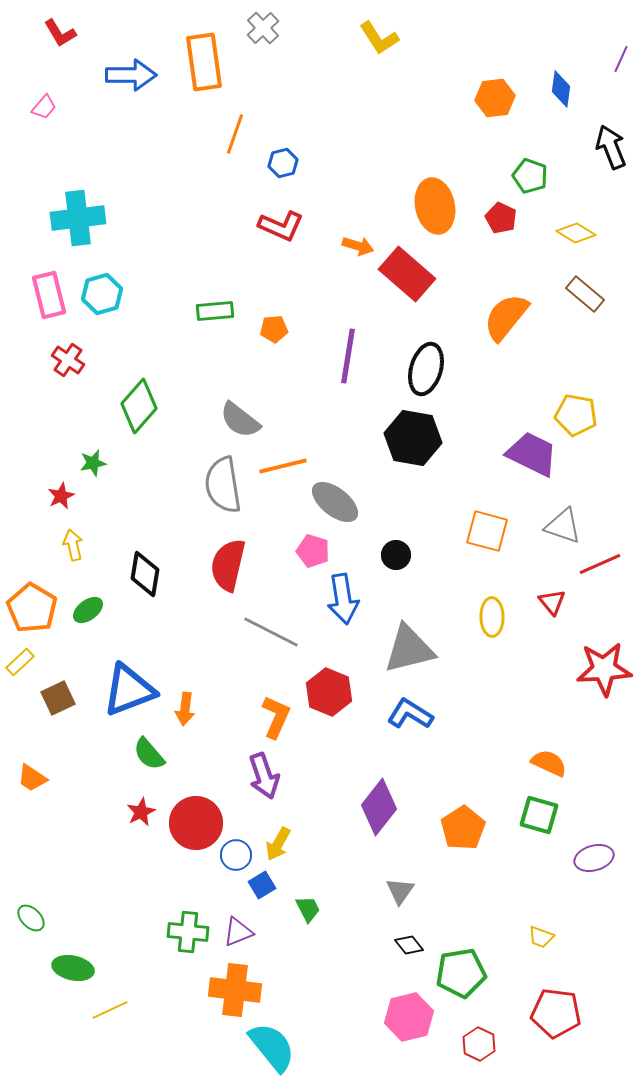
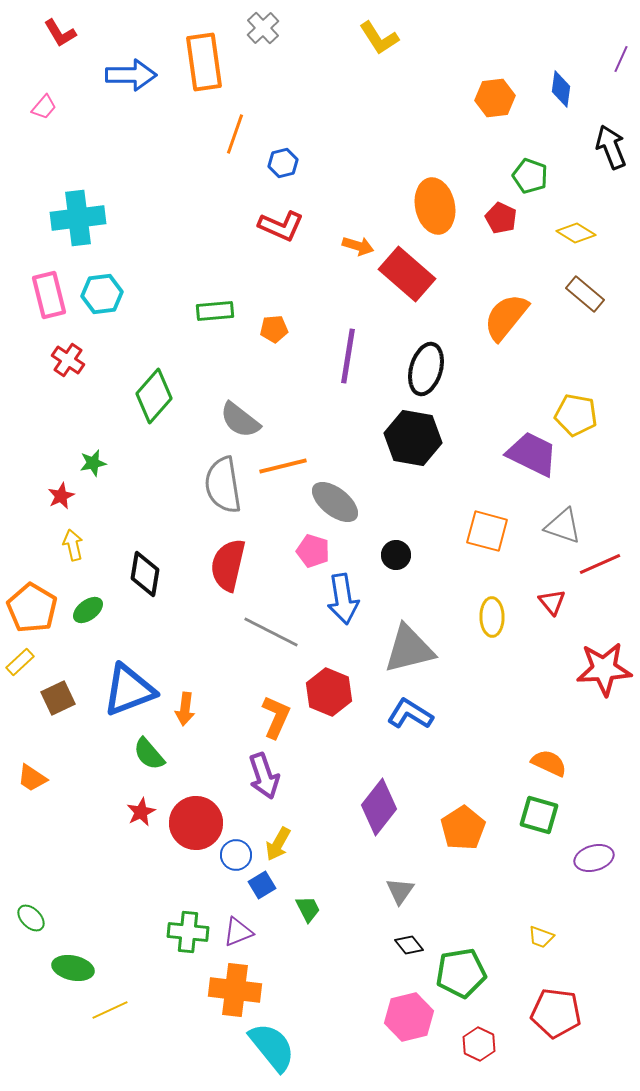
cyan hexagon at (102, 294): rotated 9 degrees clockwise
green diamond at (139, 406): moved 15 px right, 10 px up
